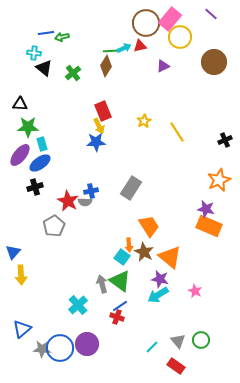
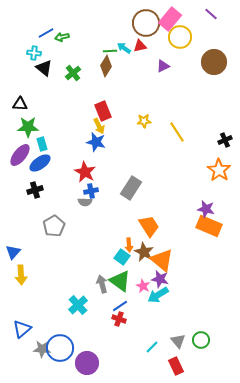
blue line at (46, 33): rotated 21 degrees counterclockwise
cyan arrow at (124, 48): rotated 120 degrees counterclockwise
yellow star at (144, 121): rotated 24 degrees clockwise
blue star at (96, 142): rotated 18 degrees clockwise
orange star at (219, 180): moved 10 px up; rotated 15 degrees counterclockwise
black cross at (35, 187): moved 3 px down
red star at (68, 201): moved 17 px right, 29 px up
orange triangle at (170, 257): moved 8 px left, 3 px down
pink star at (195, 291): moved 52 px left, 5 px up
red cross at (117, 317): moved 2 px right, 2 px down
purple circle at (87, 344): moved 19 px down
red rectangle at (176, 366): rotated 30 degrees clockwise
